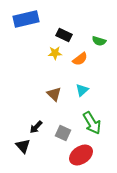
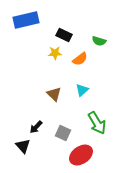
blue rectangle: moved 1 px down
green arrow: moved 5 px right
